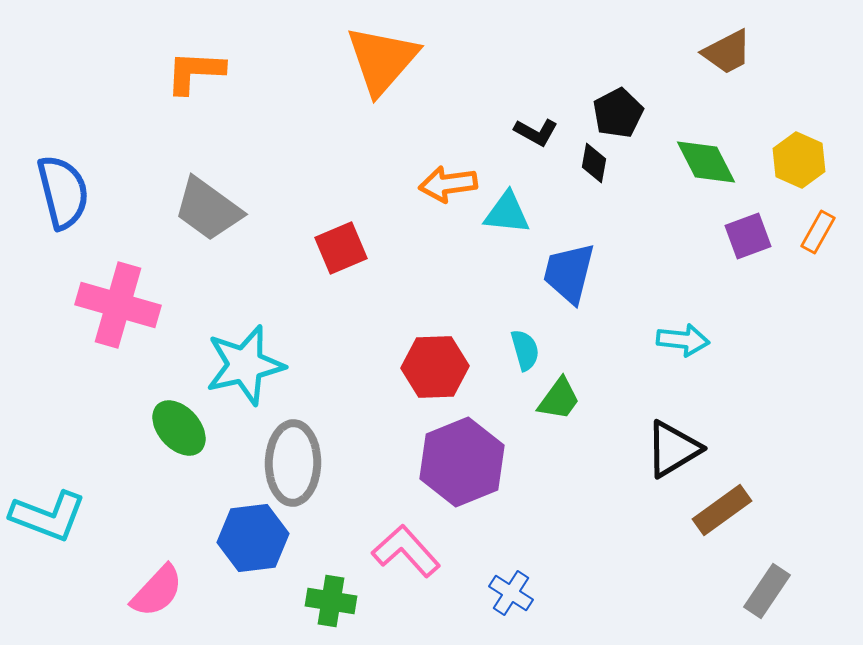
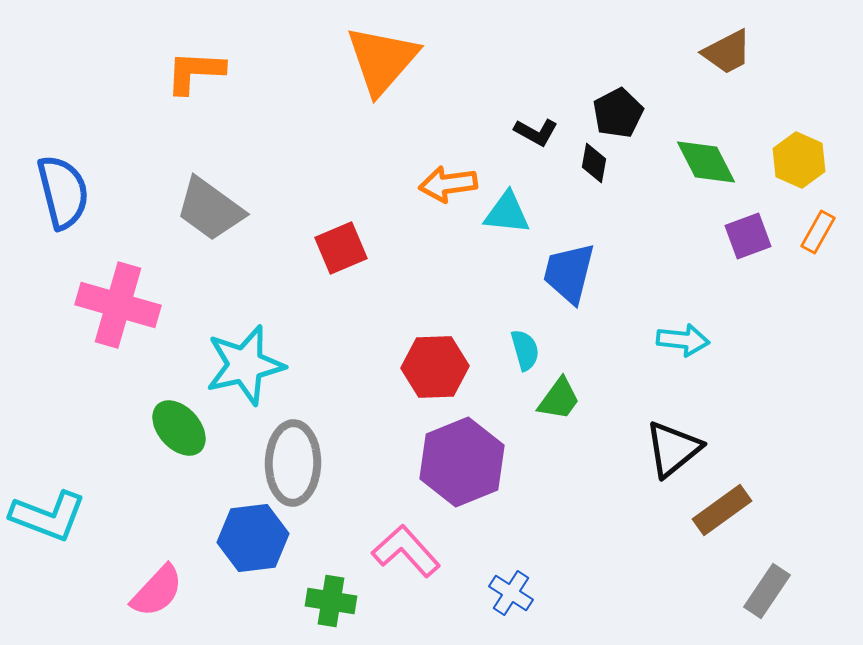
gray trapezoid: moved 2 px right
black triangle: rotated 8 degrees counterclockwise
